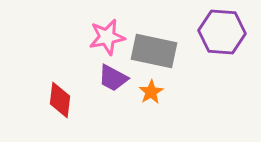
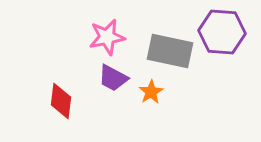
gray rectangle: moved 16 px right
red diamond: moved 1 px right, 1 px down
